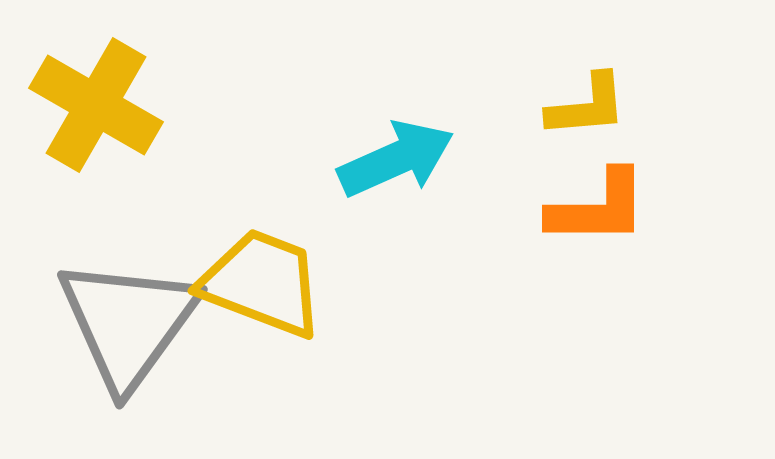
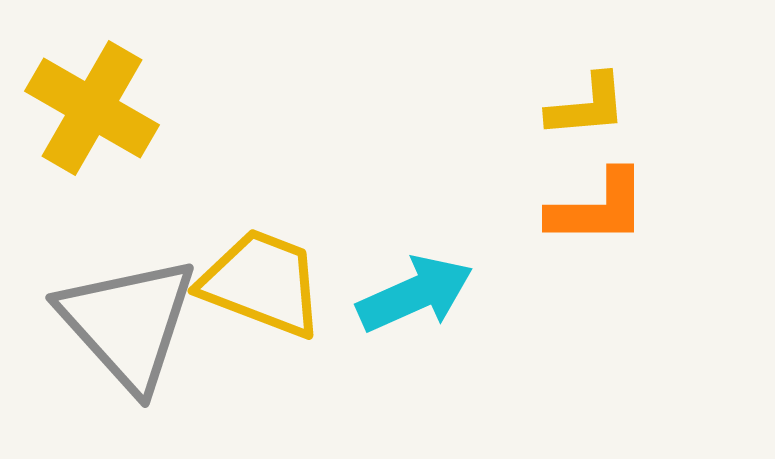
yellow cross: moved 4 px left, 3 px down
cyan arrow: moved 19 px right, 135 px down
gray triangle: rotated 18 degrees counterclockwise
